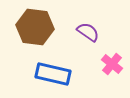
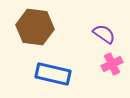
purple semicircle: moved 16 px right, 2 px down
pink cross: rotated 25 degrees clockwise
